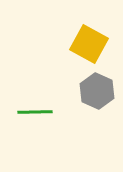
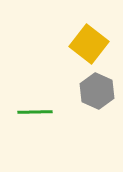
yellow square: rotated 9 degrees clockwise
